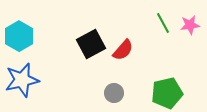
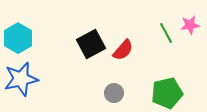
green line: moved 3 px right, 10 px down
cyan hexagon: moved 1 px left, 2 px down
blue star: moved 1 px left, 1 px up
